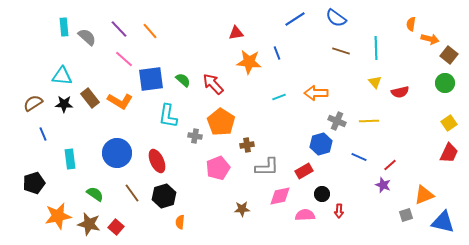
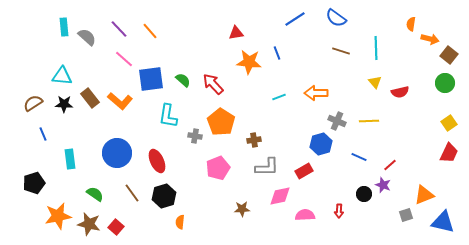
orange L-shape at (120, 101): rotated 10 degrees clockwise
brown cross at (247, 145): moved 7 px right, 5 px up
black circle at (322, 194): moved 42 px right
